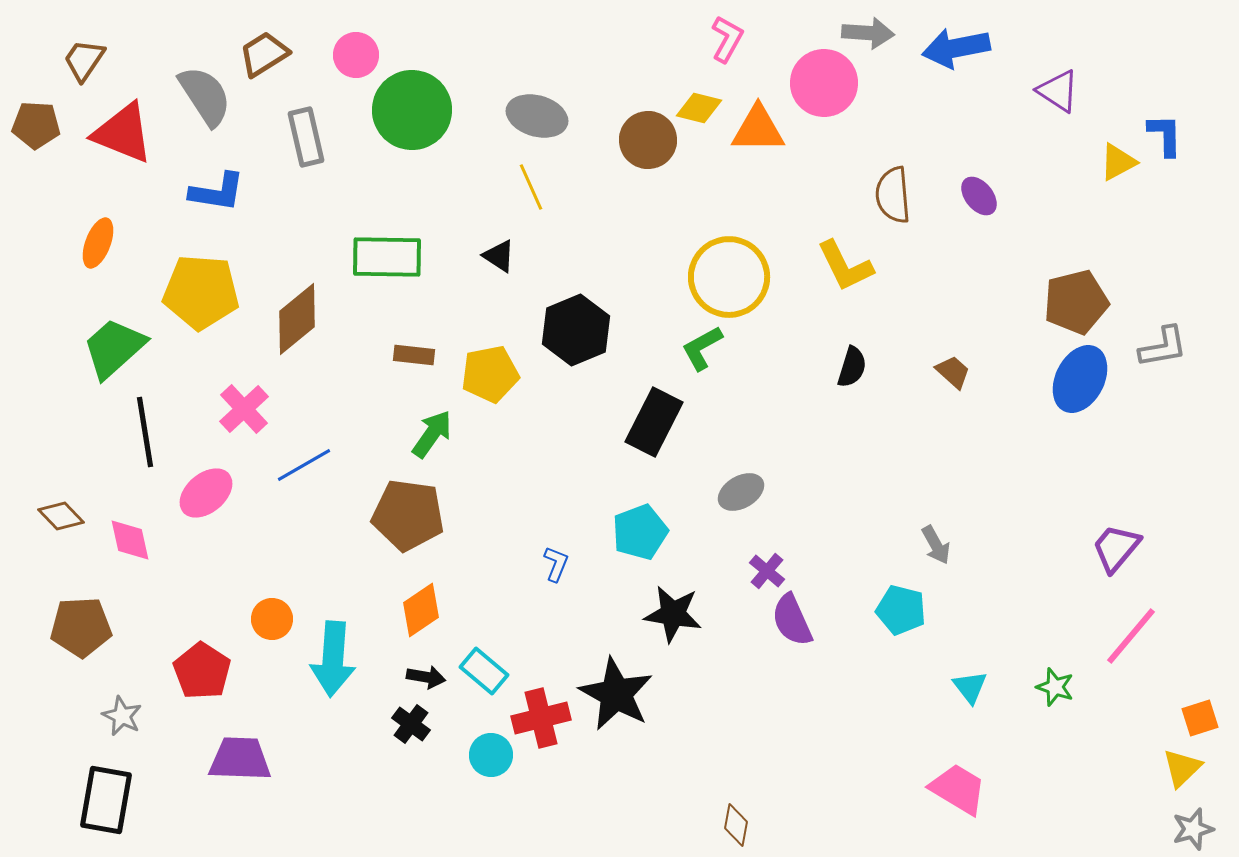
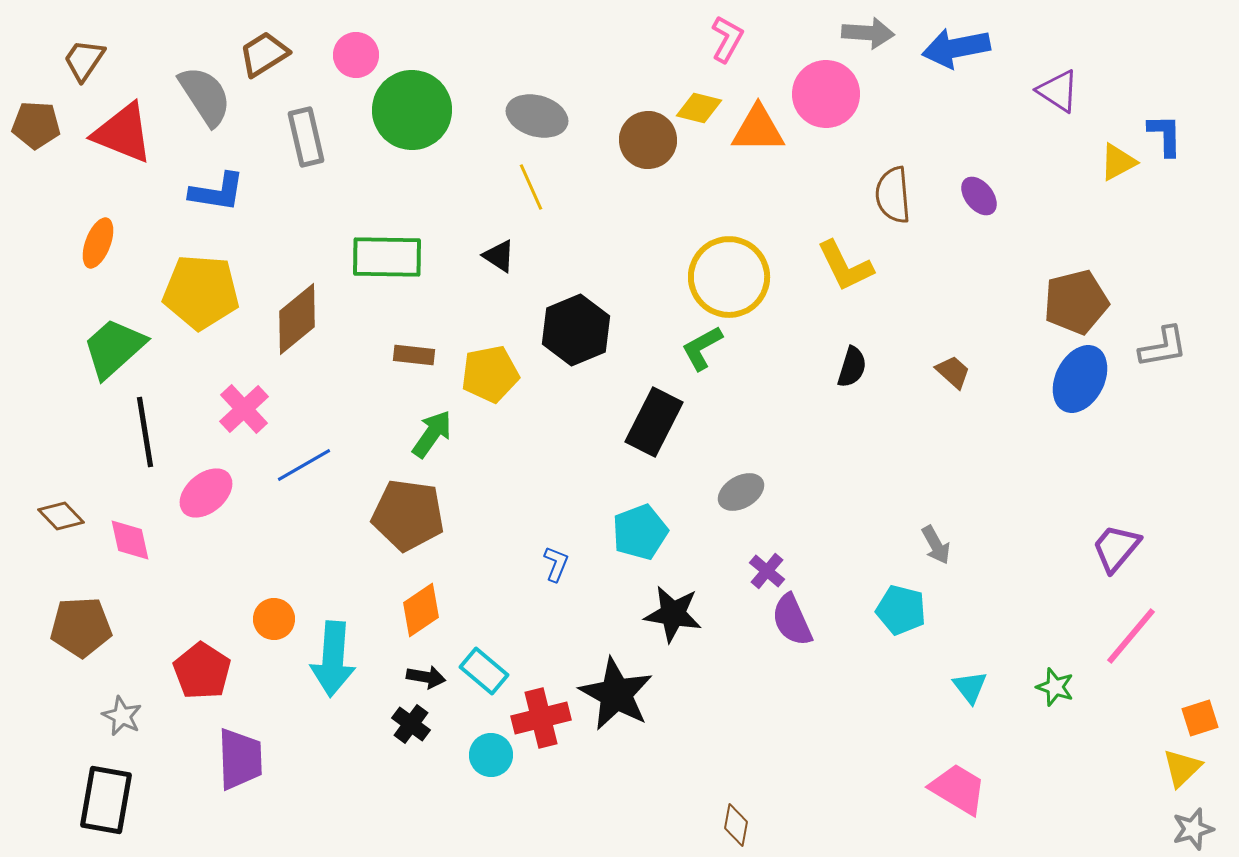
pink circle at (824, 83): moved 2 px right, 11 px down
orange circle at (272, 619): moved 2 px right
purple trapezoid at (240, 759): rotated 86 degrees clockwise
